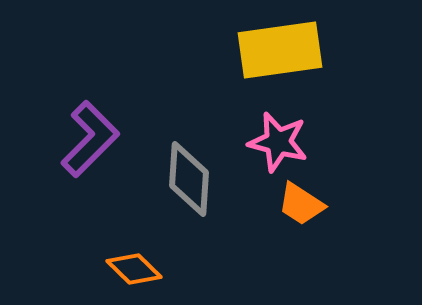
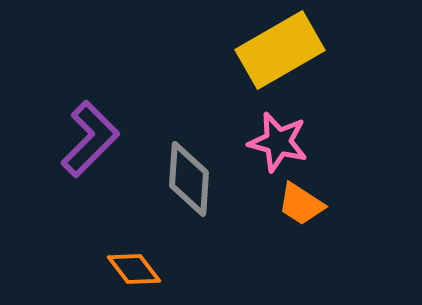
yellow rectangle: rotated 22 degrees counterclockwise
orange diamond: rotated 8 degrees clockwise
